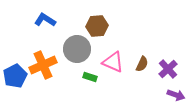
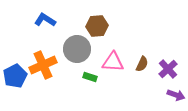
pink triangle: rotated 20 degrees counterclockwise
